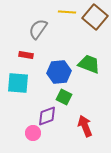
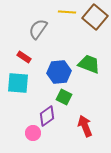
red rectangle: moved 2 px left, 2 px down; rotated 24 degrees clockwise
purple diamond: rotated 15 degrees counterclockwise
